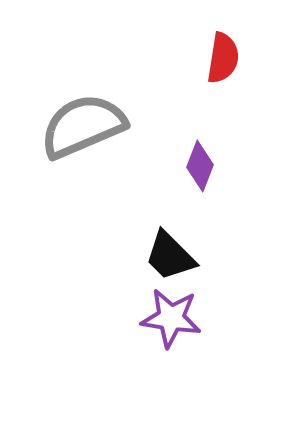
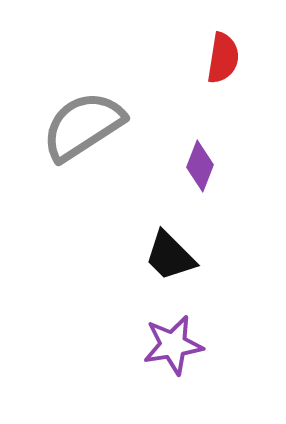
gray semicircle: rotated 10 degrees counterclockwise
purple star: moved 2 px right, 27 px down; rotated 18 degrees counterclockwise
